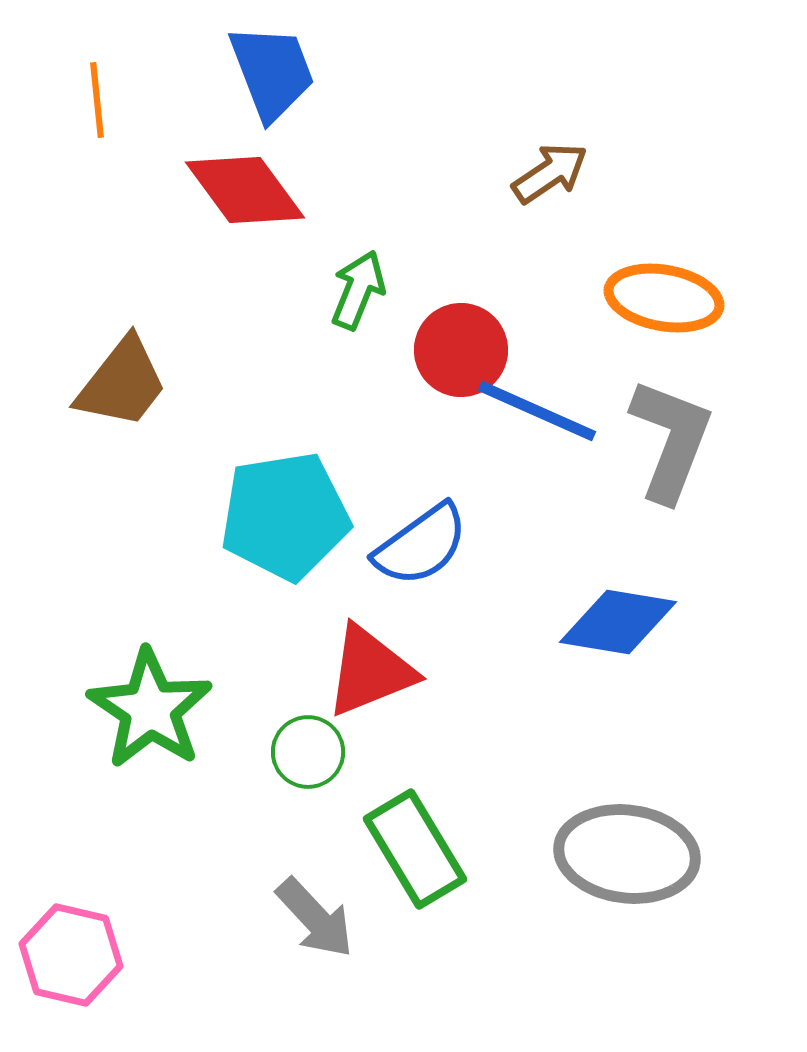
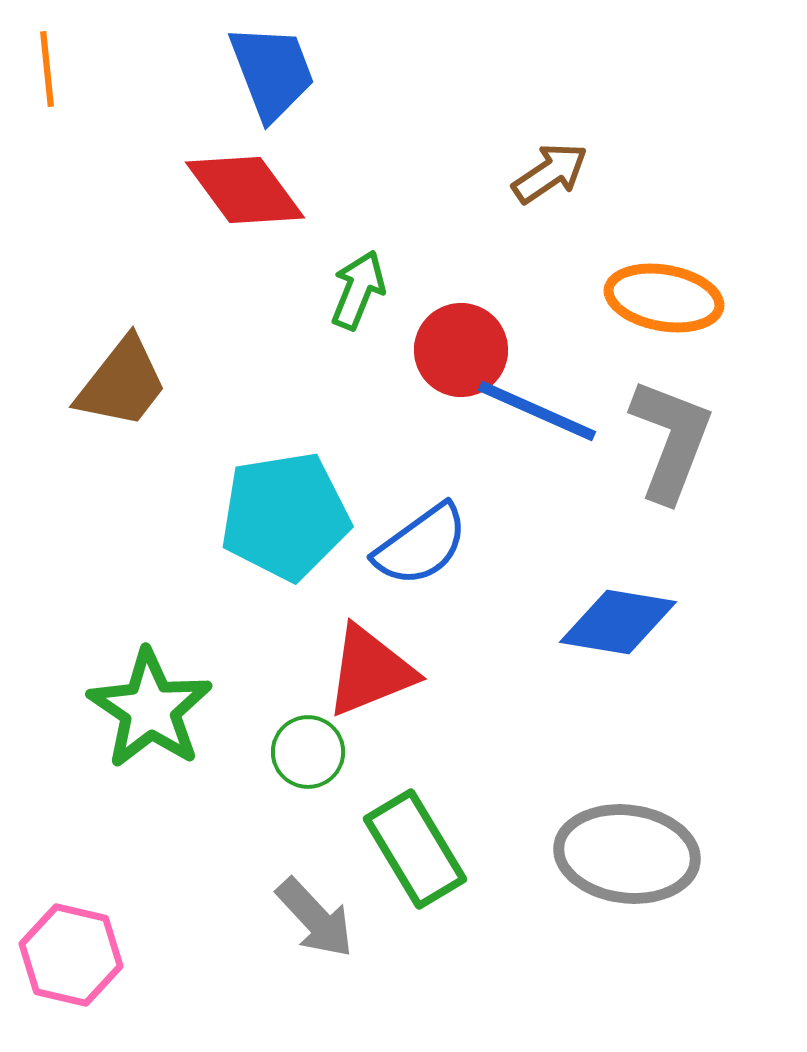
orange line: moved 50 px left, 31 px up
